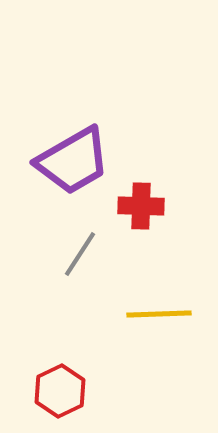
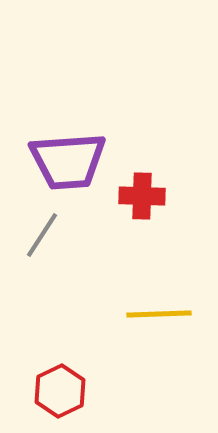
purple trapezoid: moved 5 px left; rotated 26 degrees clockwise
red cross: moved 1 px right, 10 px up
gray line: moved 38 px left, 19 px up
